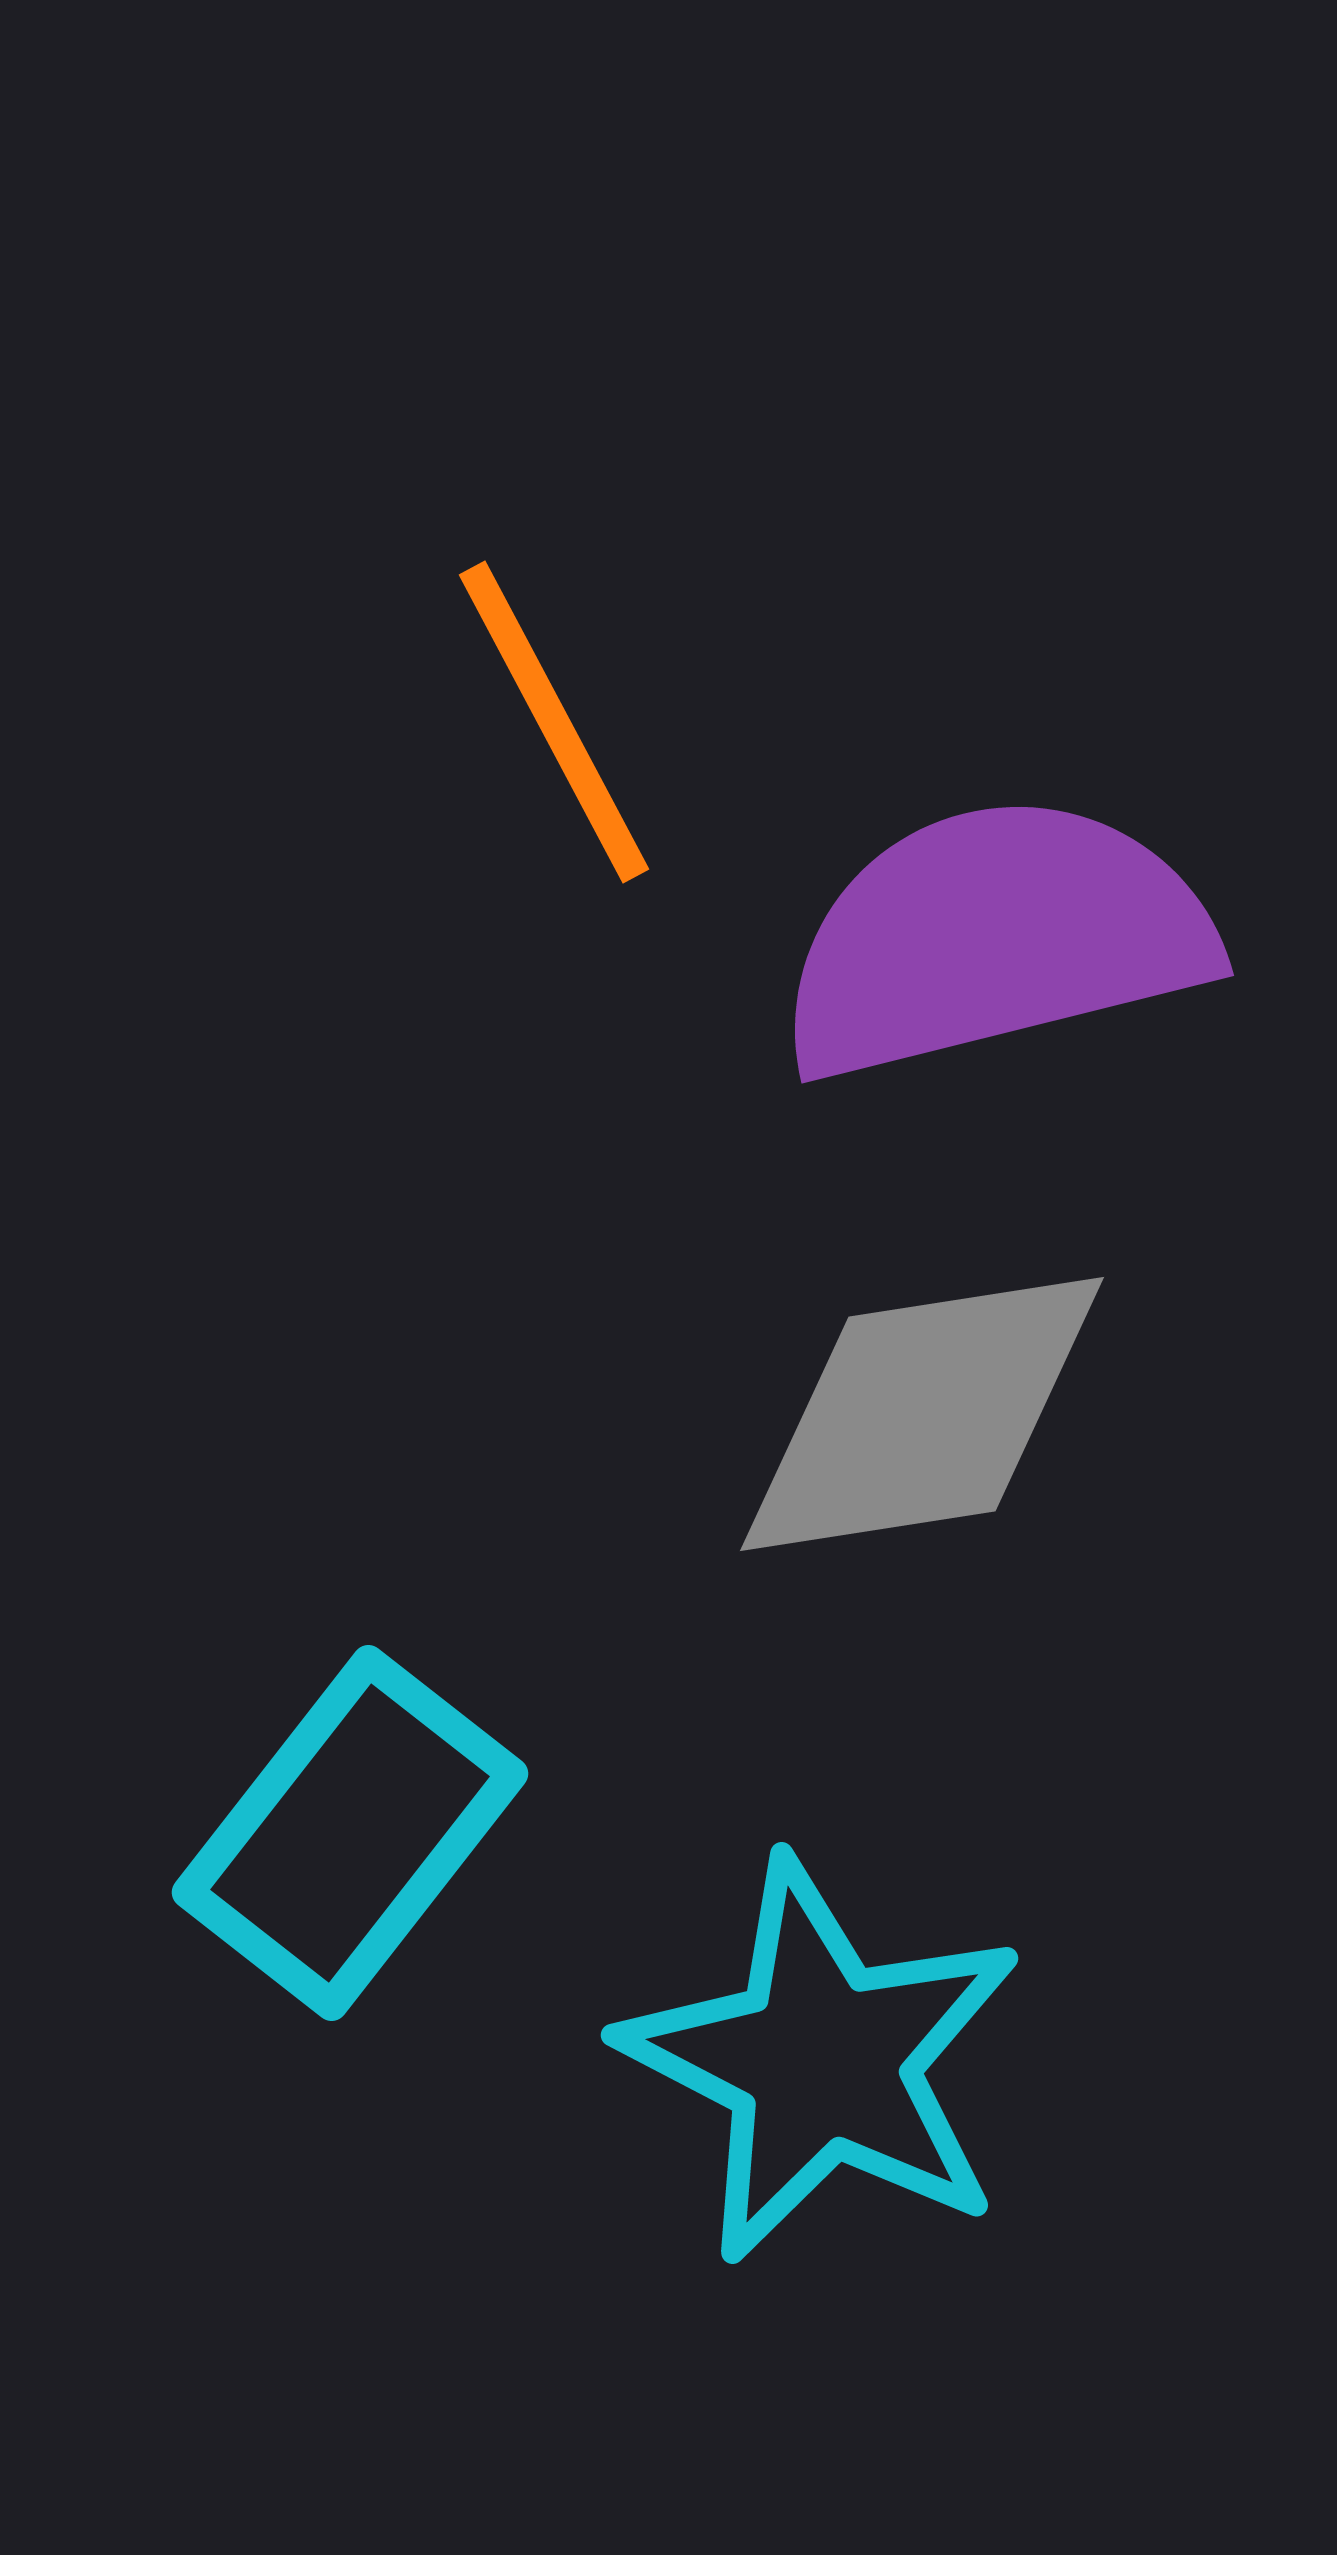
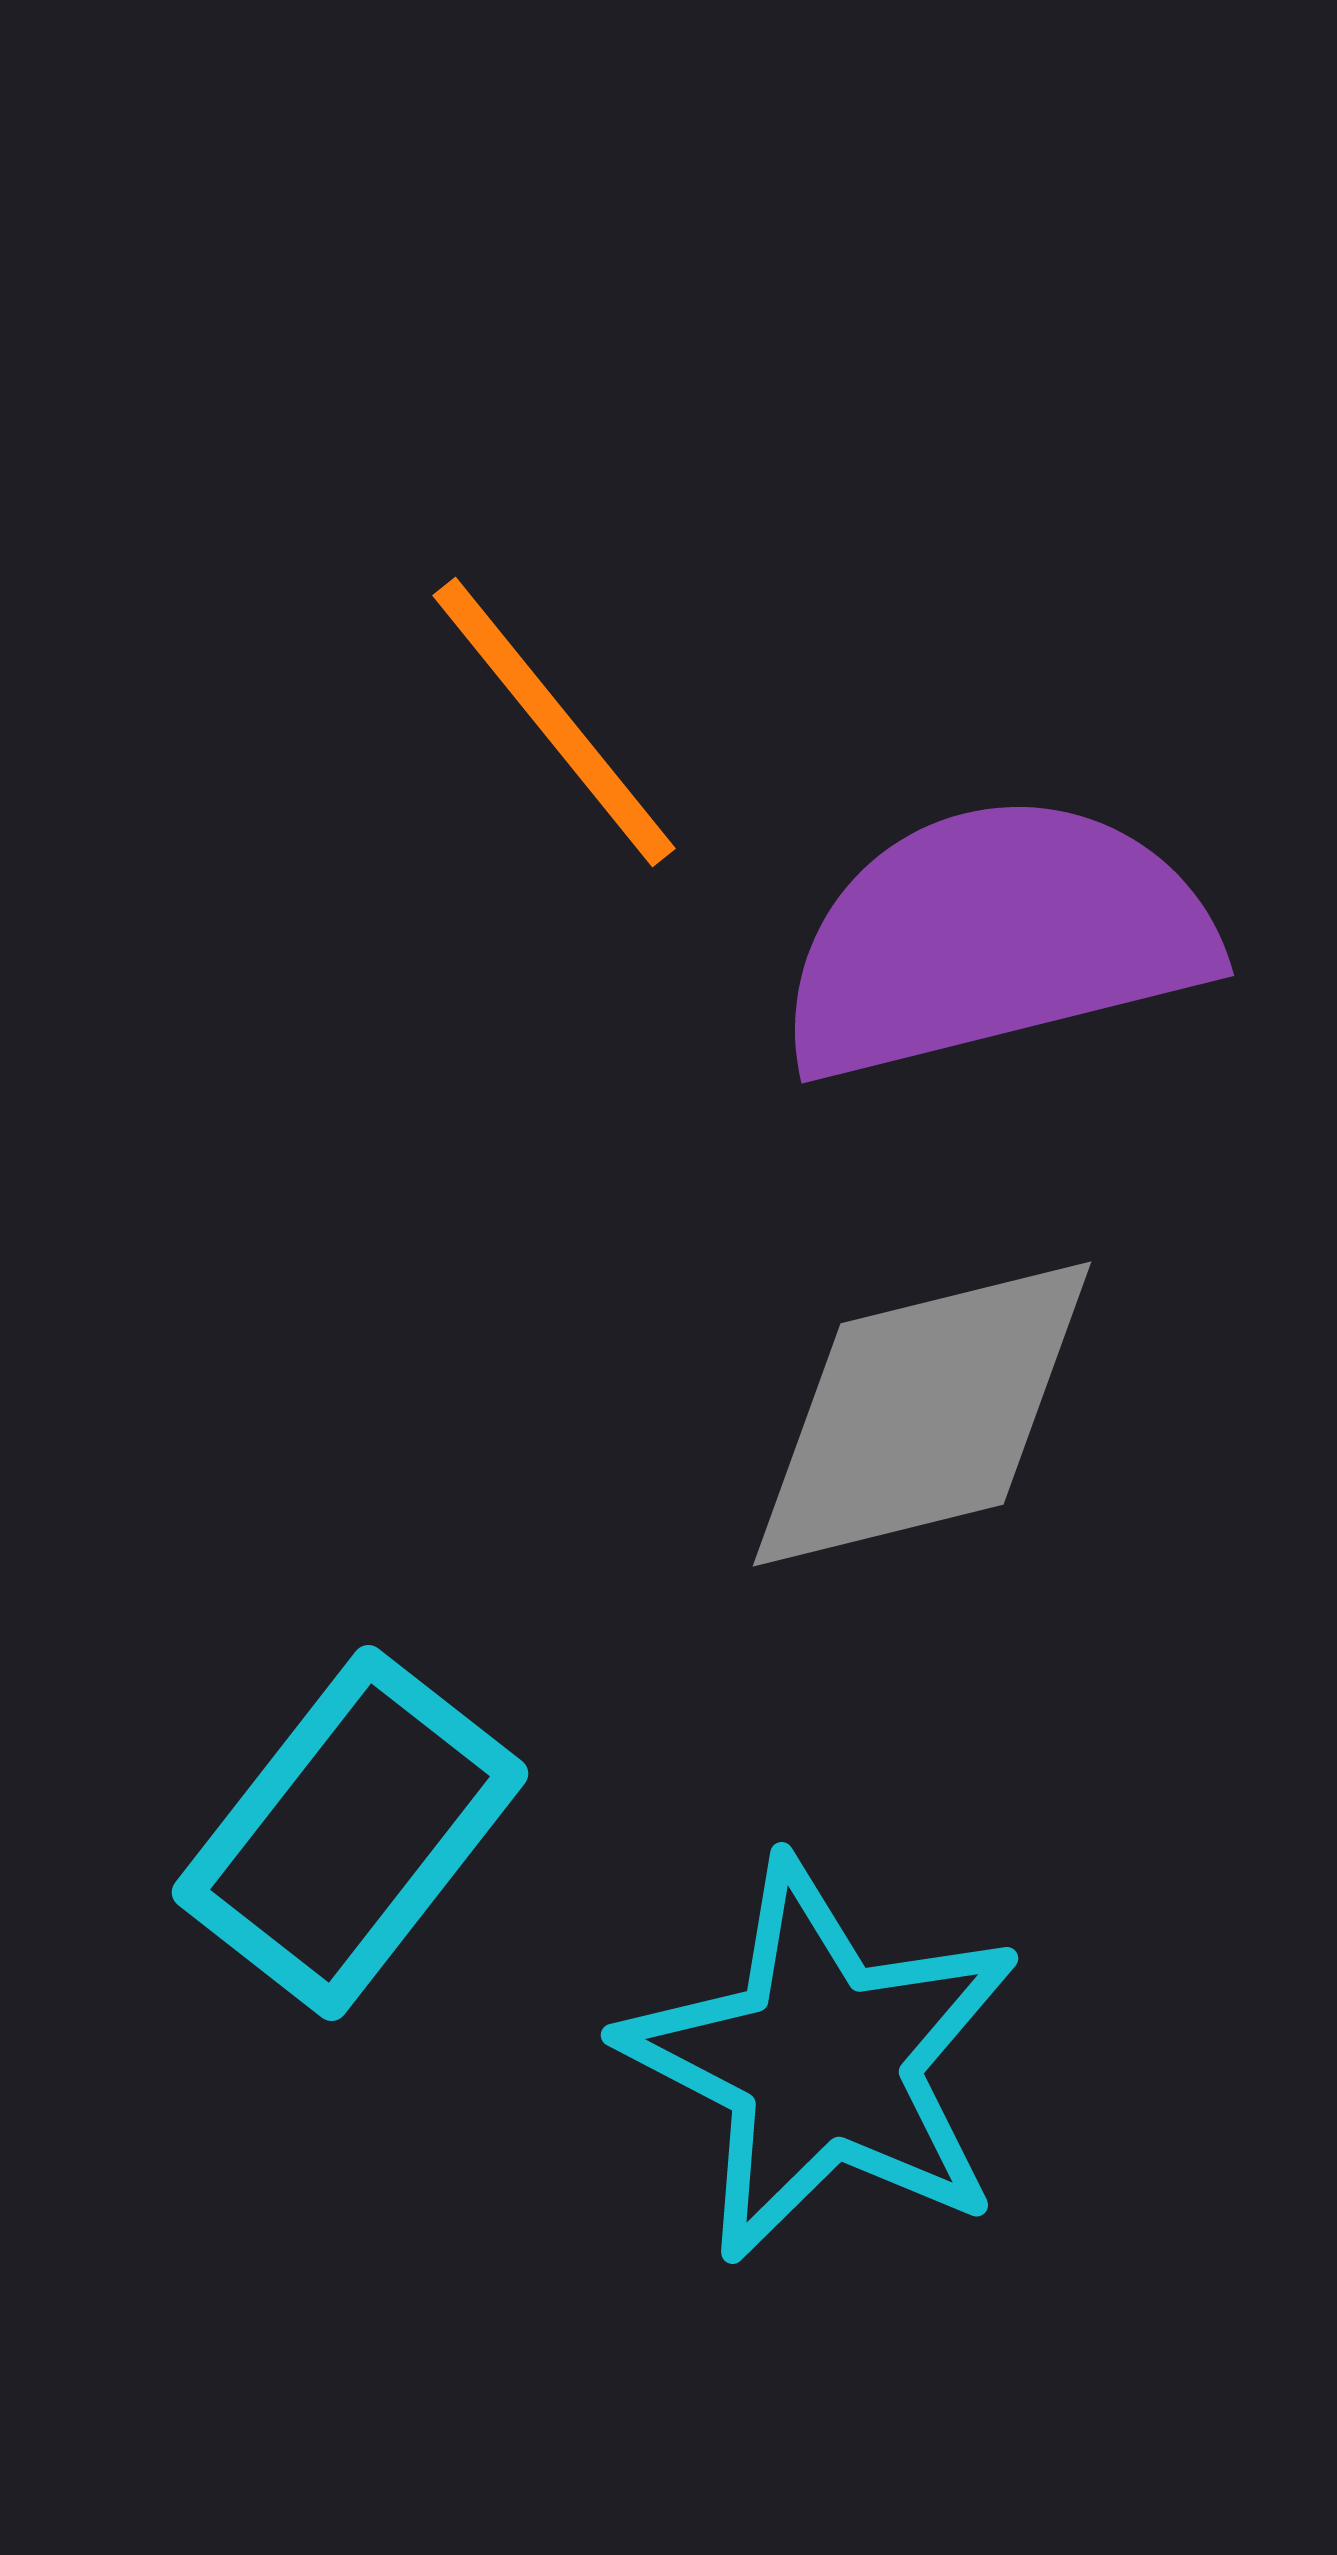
orange line: rotated 11 degrees counterclockwise
gray diamond: rotated 5 degrees counterclockwise
